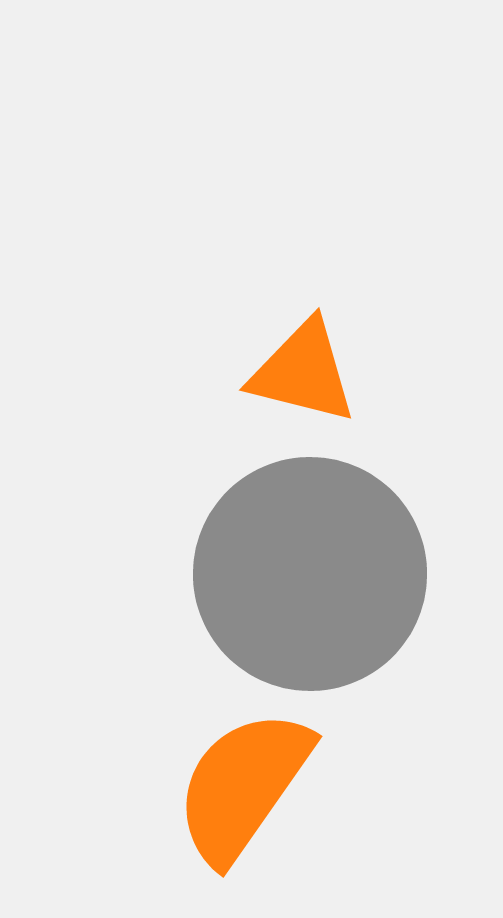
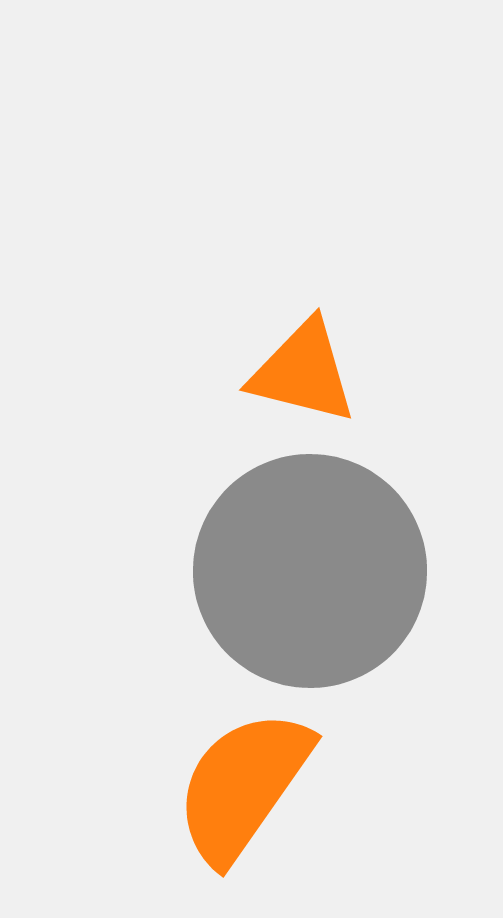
gray circle: moved 3 px up
